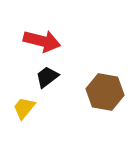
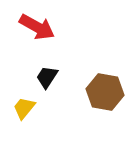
red arrow: moved 5 px left, 14 px up; rotated 15 degrees clockwise
black trapezoid: rotated 20 degrees counterclockwise
